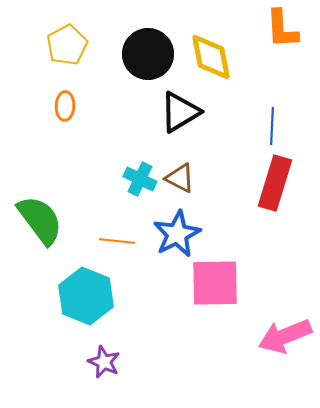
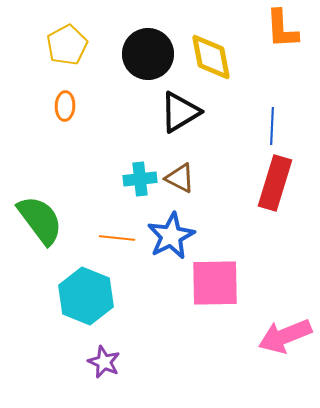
cyan cross: rotated 32 degrees counterclockwise
blue star: moved 6 px left, 2 px down
orange line: moved 3 px up
